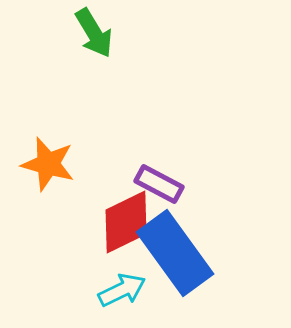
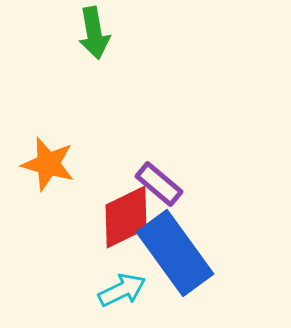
green arrow: rotated 21 degrees clockwise
purple rectangle: rotated 12 degrees clockwise
red diamond: moved 5 px up
